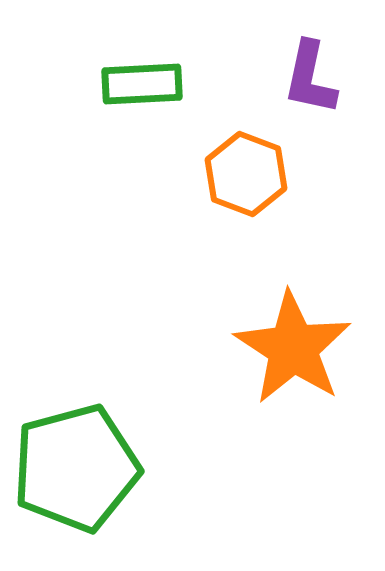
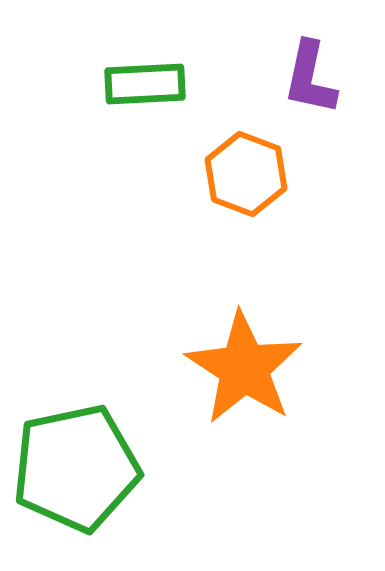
green rectangle: moved 3 px right
orange star: moved 49 px left, 20 px down
green pentagon: rotated 3 degrees clockwise
